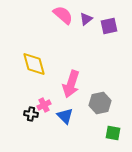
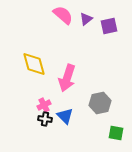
pink arrow: moved 4 px left, 6 px up
black cross: moved 14 px right, 5 px down
green square: moved 3 px right
